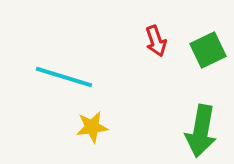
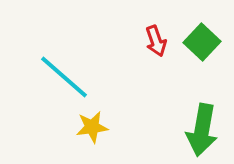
green square: moved 6 px left, 8 px up; rotated 21 degrees counterclockwise
cyan line: rotated 24 degrees clockwise
green arrow: moved 1 px right, 1 px up
